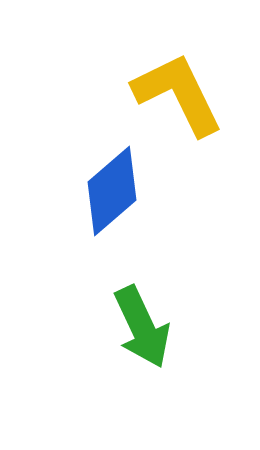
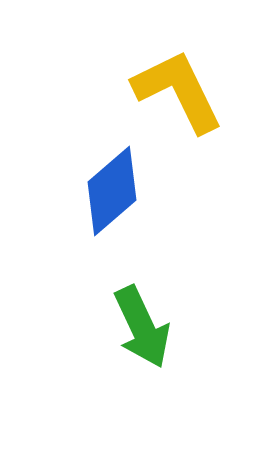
yellow L-shape: moved 3 px up
